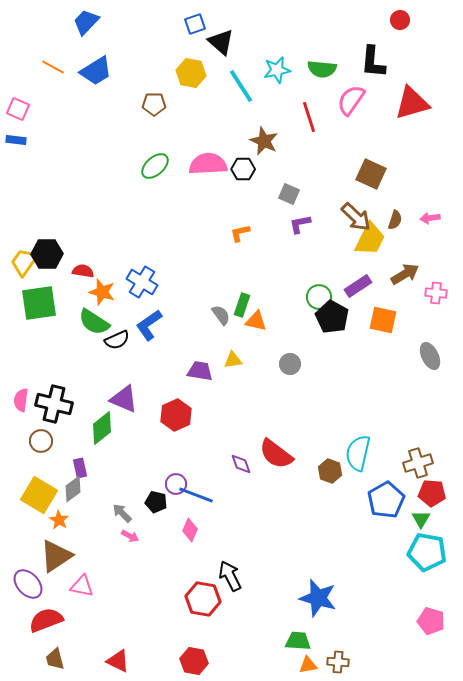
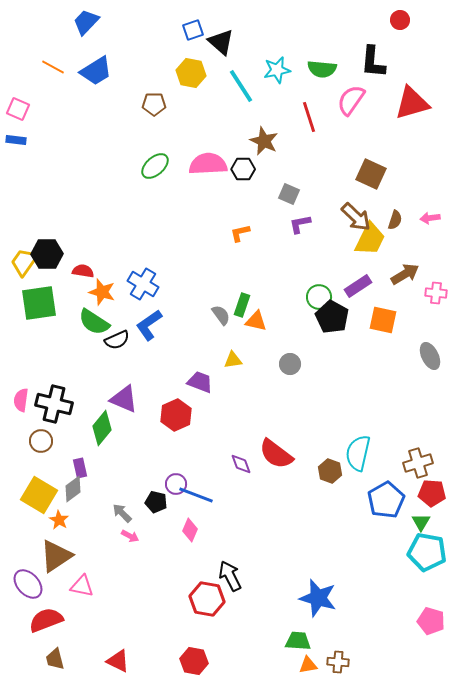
blue square at (195, 24): moved 2 px left, 6 px down
blue cross at (142, 282): moved 1 px right, 2 px down
purple trapezoid at (200, 371): moved 11 px down; rotated 12 degrees clockwise
green diamond at (102, 428): rotated 12 degrees counterclockwise
green triangle at (421, 519): moved 3 px down
red hexagon at (203, 599): moved 4 px right
